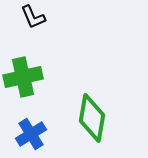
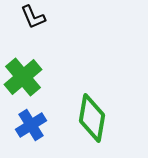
green cross: rotated 27 degrees counterclockwise
blue cross: moved 9 px up
